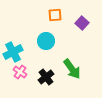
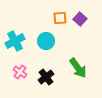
orange square: moved 5 px right, 3 px down
purple square: moved 2 px left, 4 px up
cyan cross: moved 2 px right, 11 px up
green arrow: moved 6 px right, 1 px up
